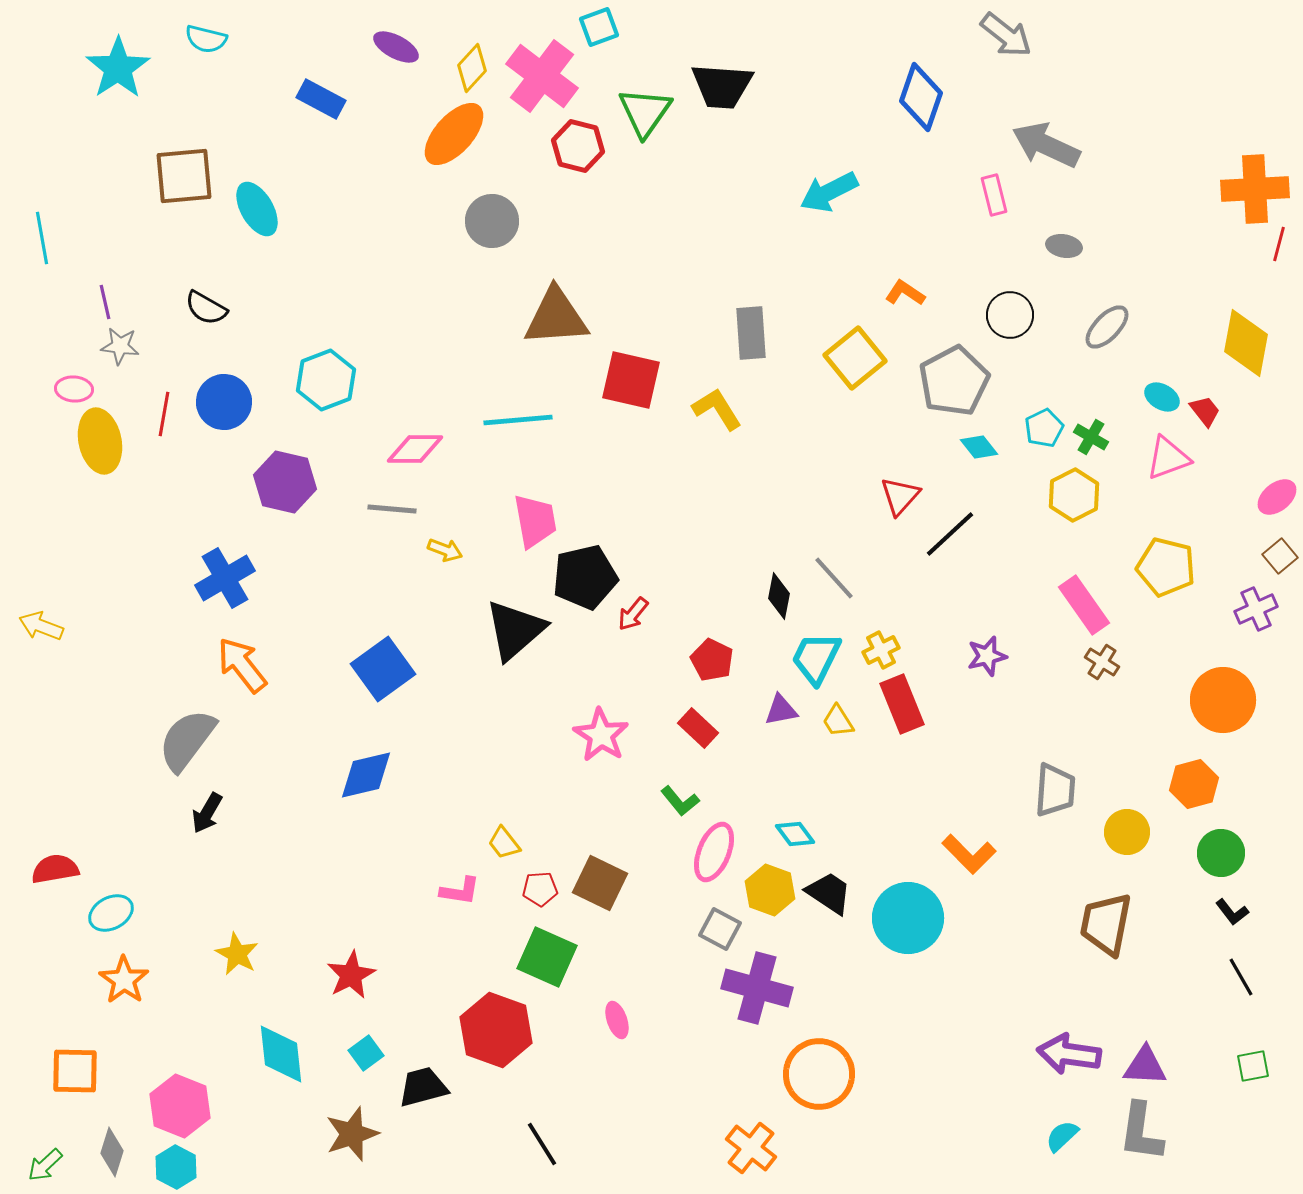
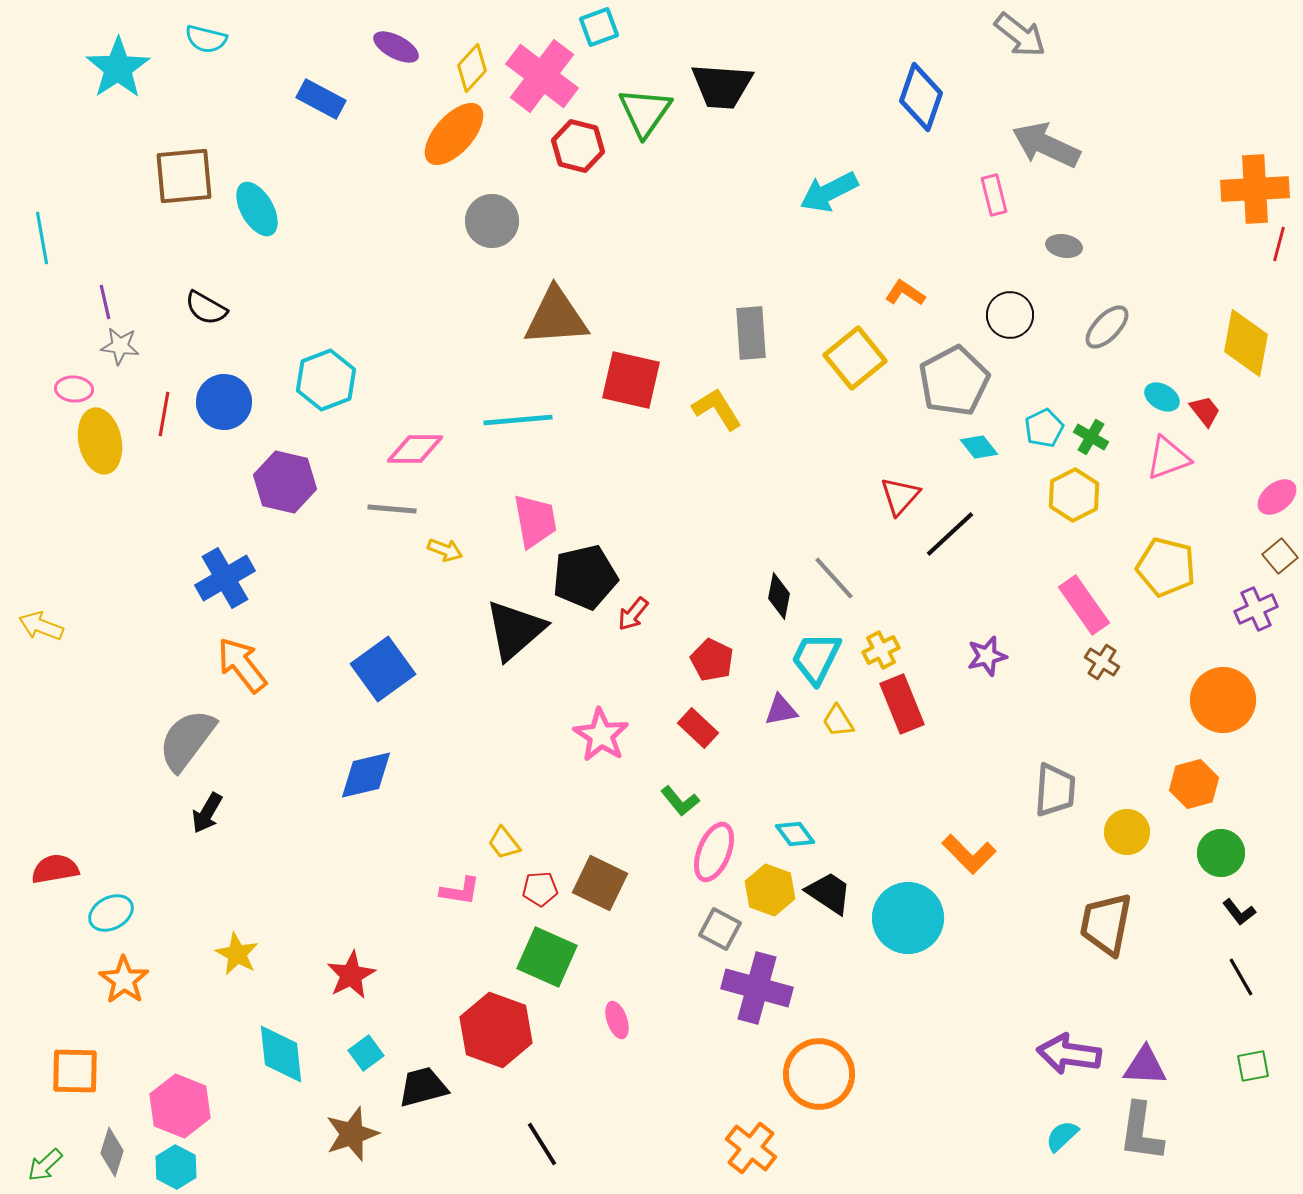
gray arrow at (1006, 35): moved 14 px right
black L-shape at (1232, 912): moved 7 px right
